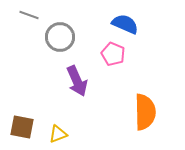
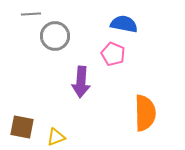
gray line: moved 2 px right, 1 px up; rotated 24 degrees counterclockwise
blue semicircle: moved 1 px left; rotated 12 degrees counterclockwise
gray circle: moved 5 px left, 1 px up
purple arrow: moved 4 px right, 1 px down; rotated 28 degrees clockwise
orange semicircle: moved 1 px down
yellow triangle: moved 2 px left, 3 px down
